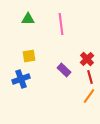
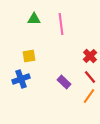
green triangle: moved 6 px right
red cross: moved 3 px right, 3 px up
purple rectangle: moved 12 px down
red line: rotated 24 degrees counterclockwise
